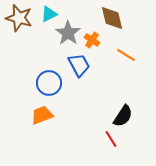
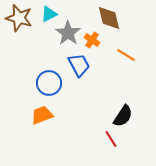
brown diamond: moved 3 px left
